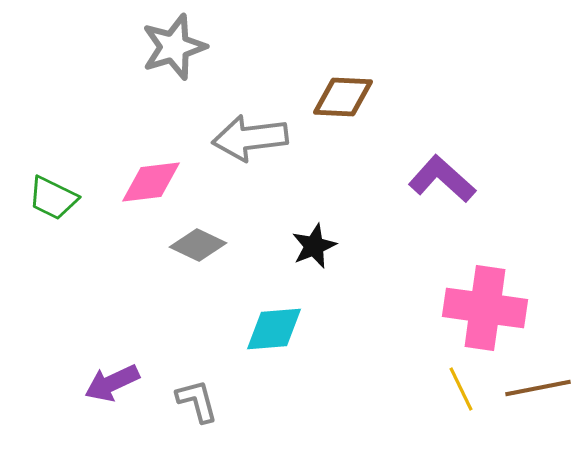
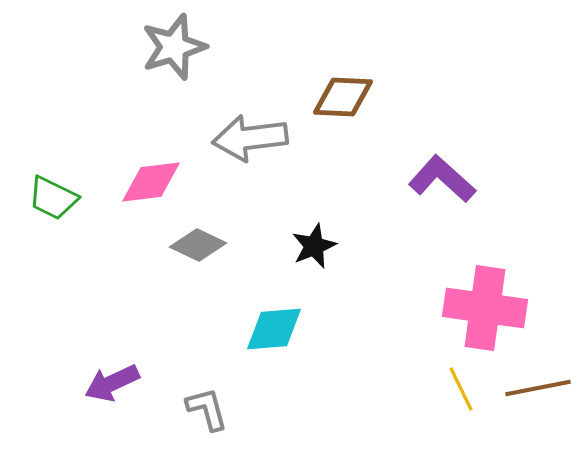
gray L-shape: moved 10 px right, 8 px down
